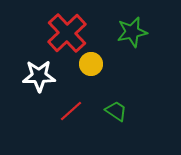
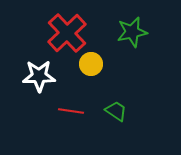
red line: rotated 50 degrees clockwise
